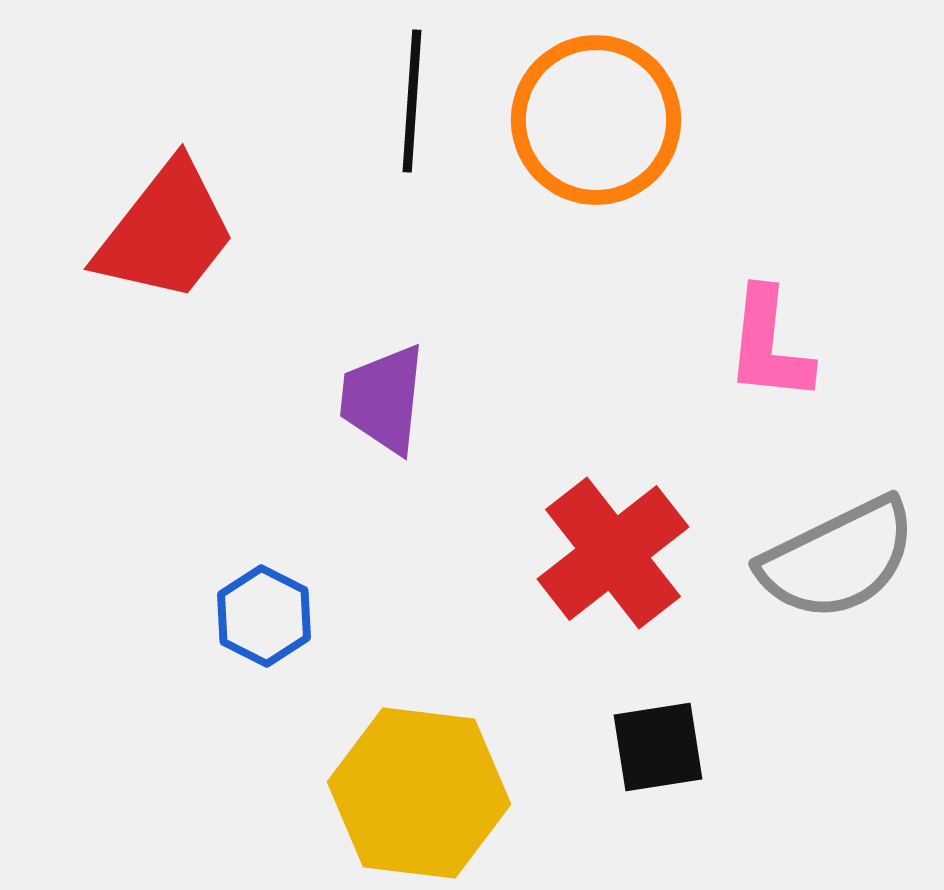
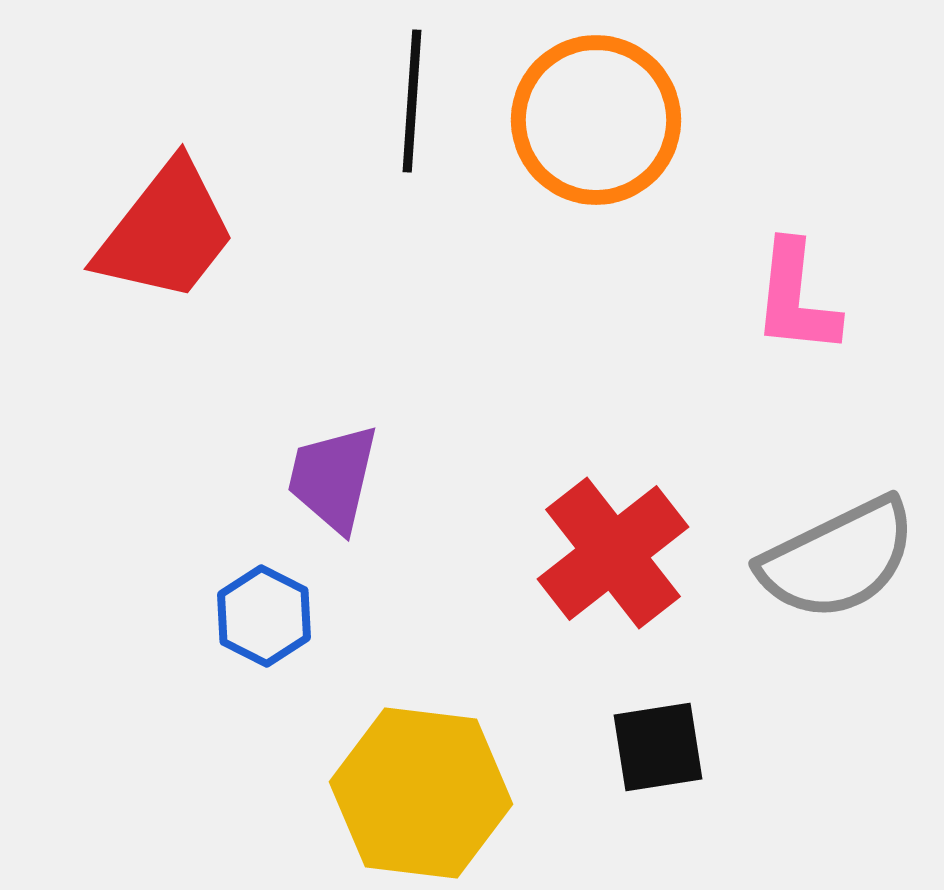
pink L-shape: moved 27 px right, 47 px up
purple trapezoid: moved 50 px left, 79 px down; rotated 7 degrees clockwise
yellow hexagon: moved 2 px right
